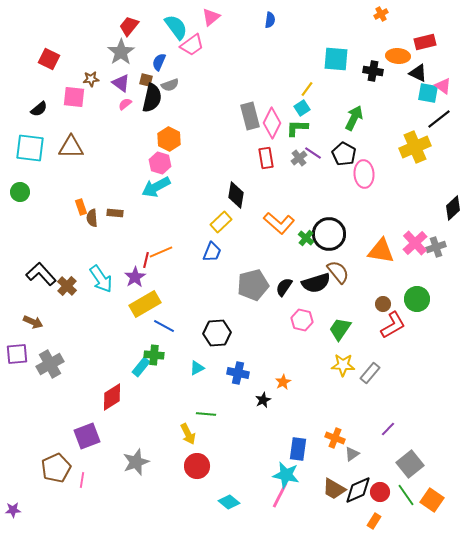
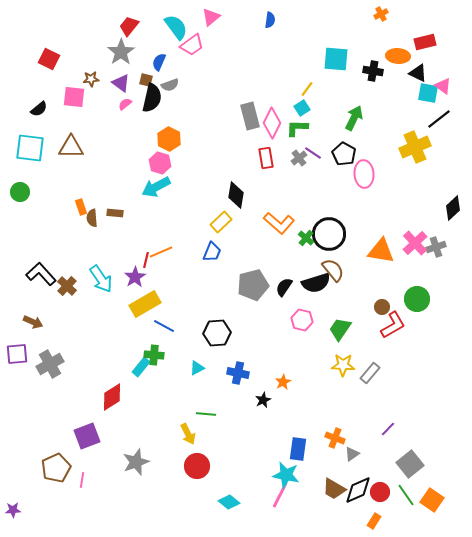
brown semicircle at (338, 272): moved 5 px left, 2 px up
brown circle at (383, 304): moved 1 px left, 3 px down
